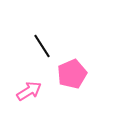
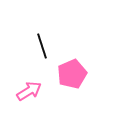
black line: rotated 15 degrees clockwise
